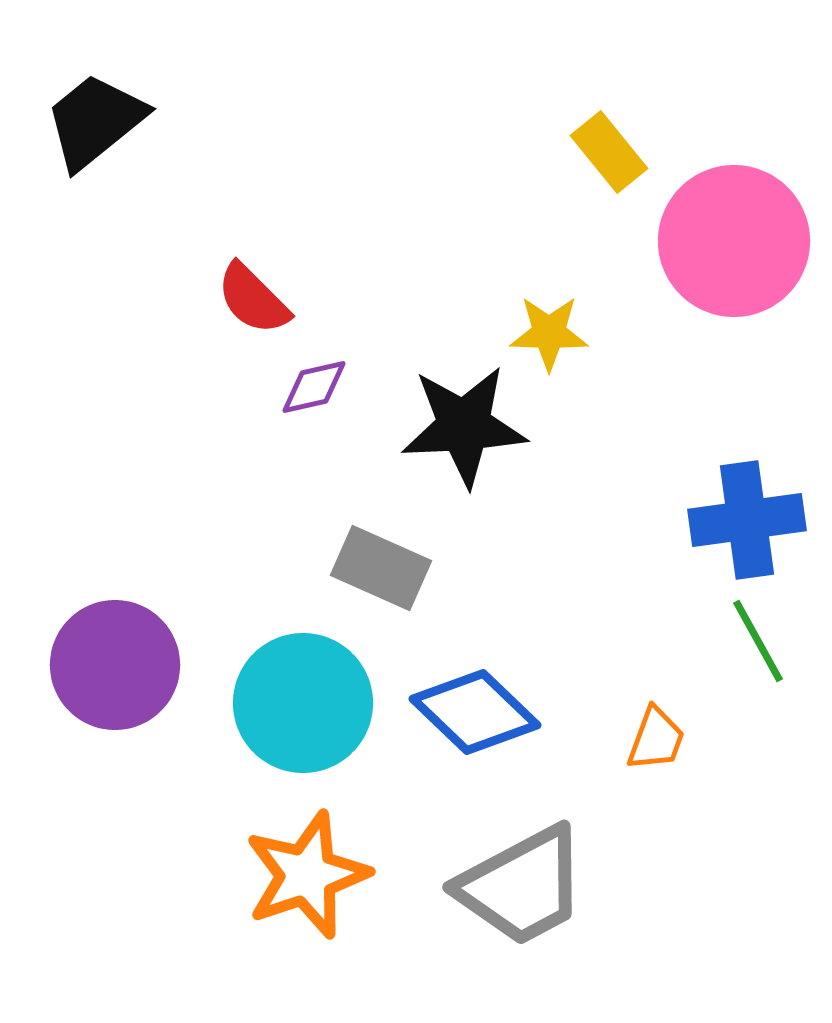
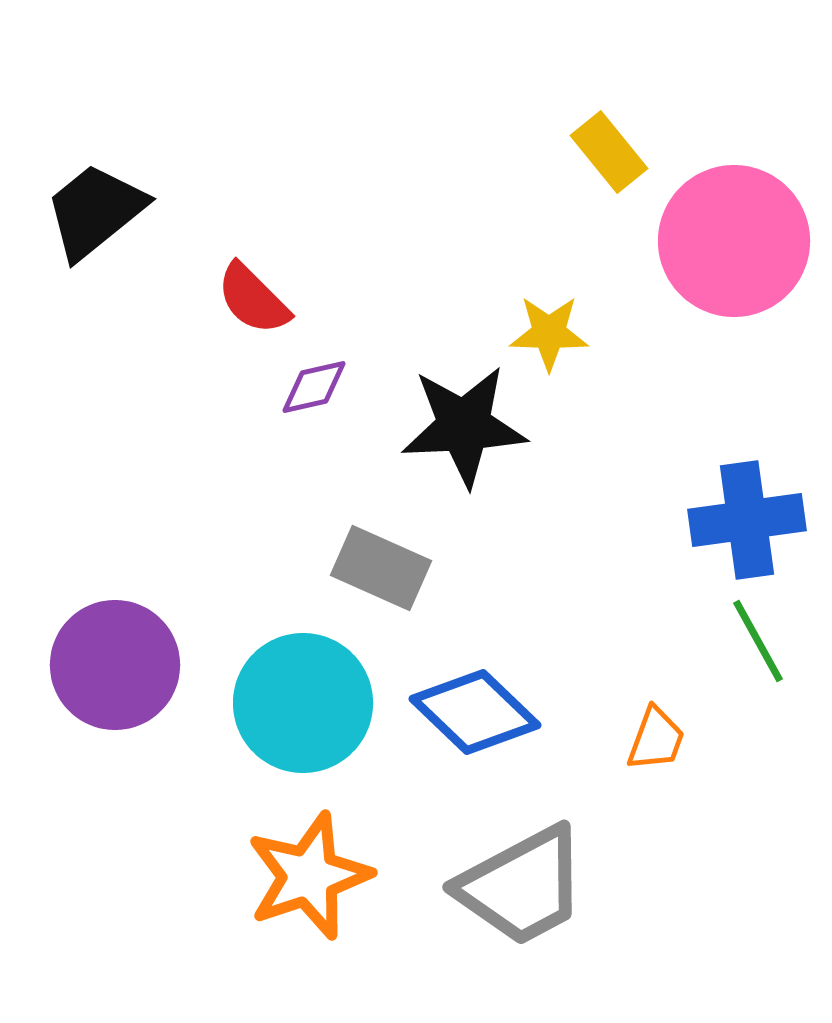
black trapezoid: moved 90 px down
orange star: moved 2 px right, 1 px down
